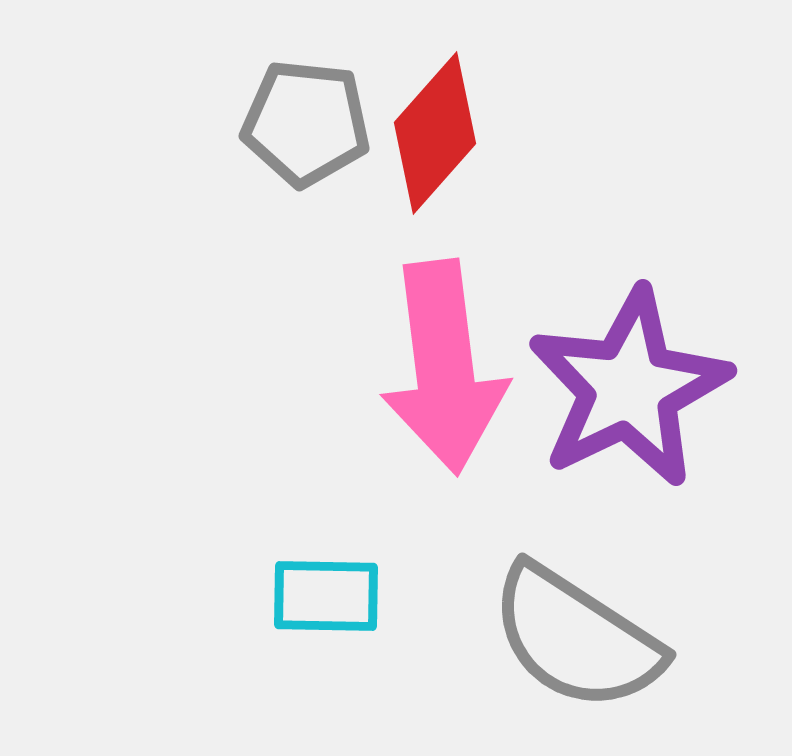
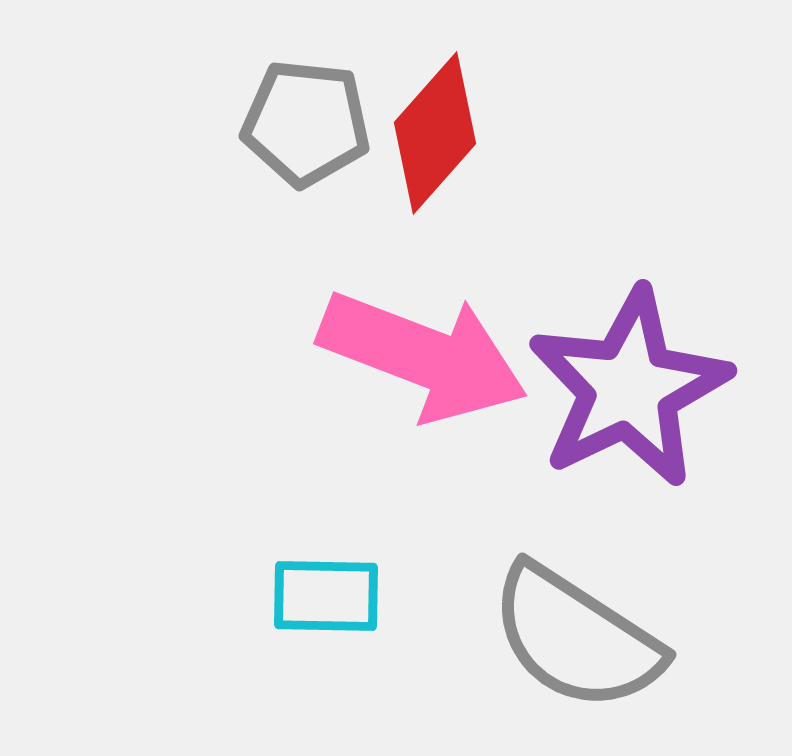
pink arrow: moved 21 px left, 11 px up; rotated 62 degrees counterclockwise
